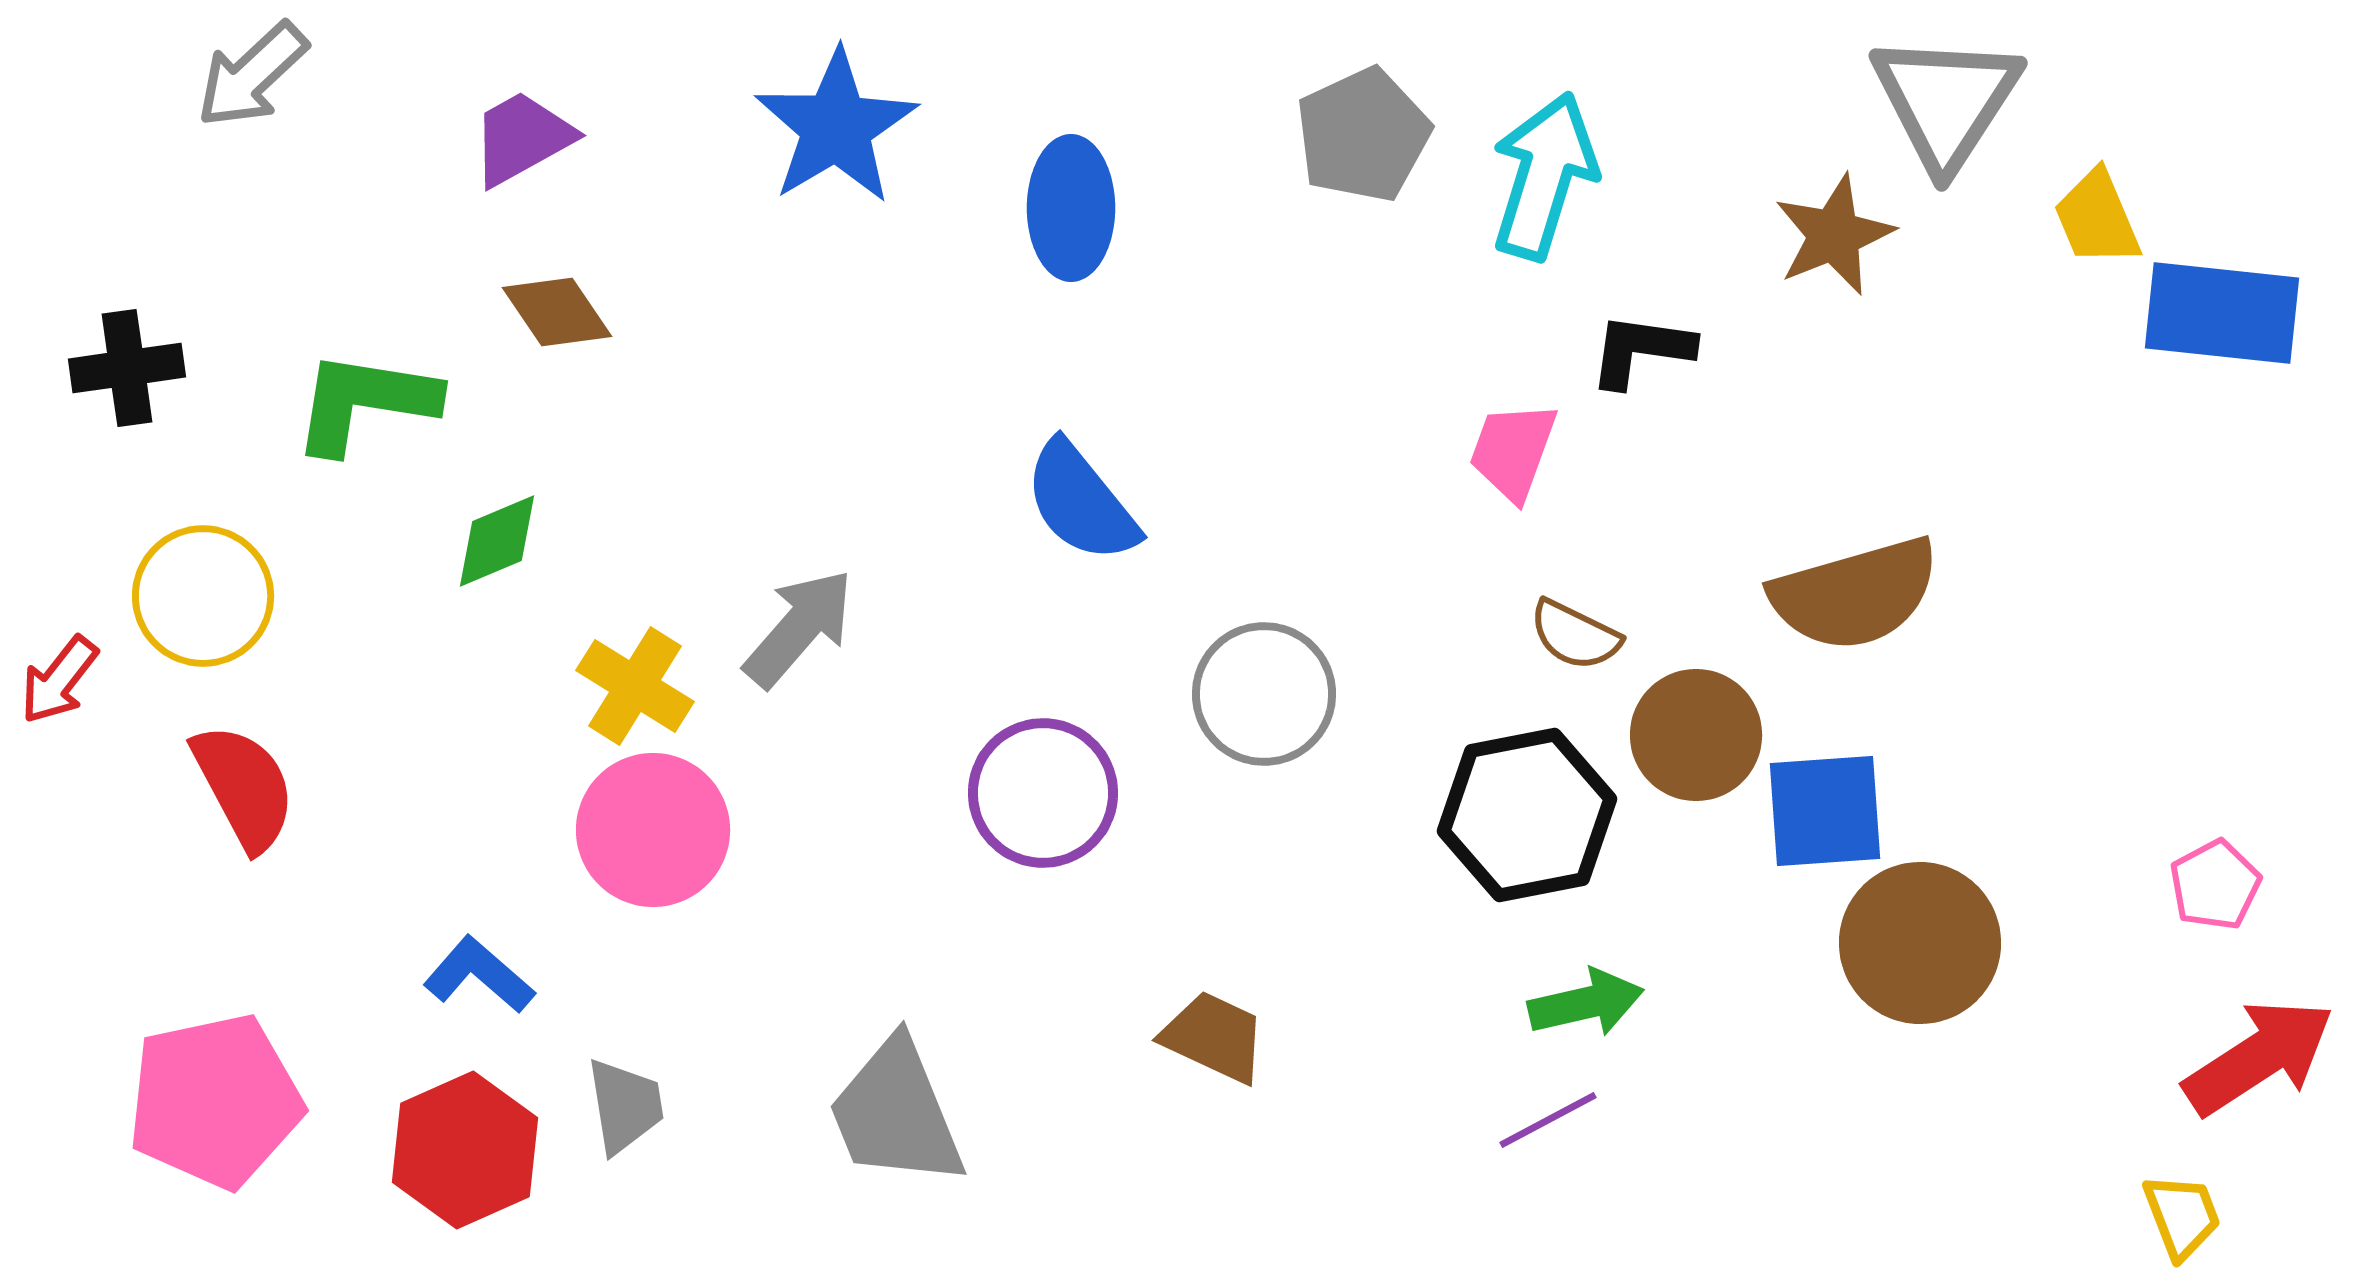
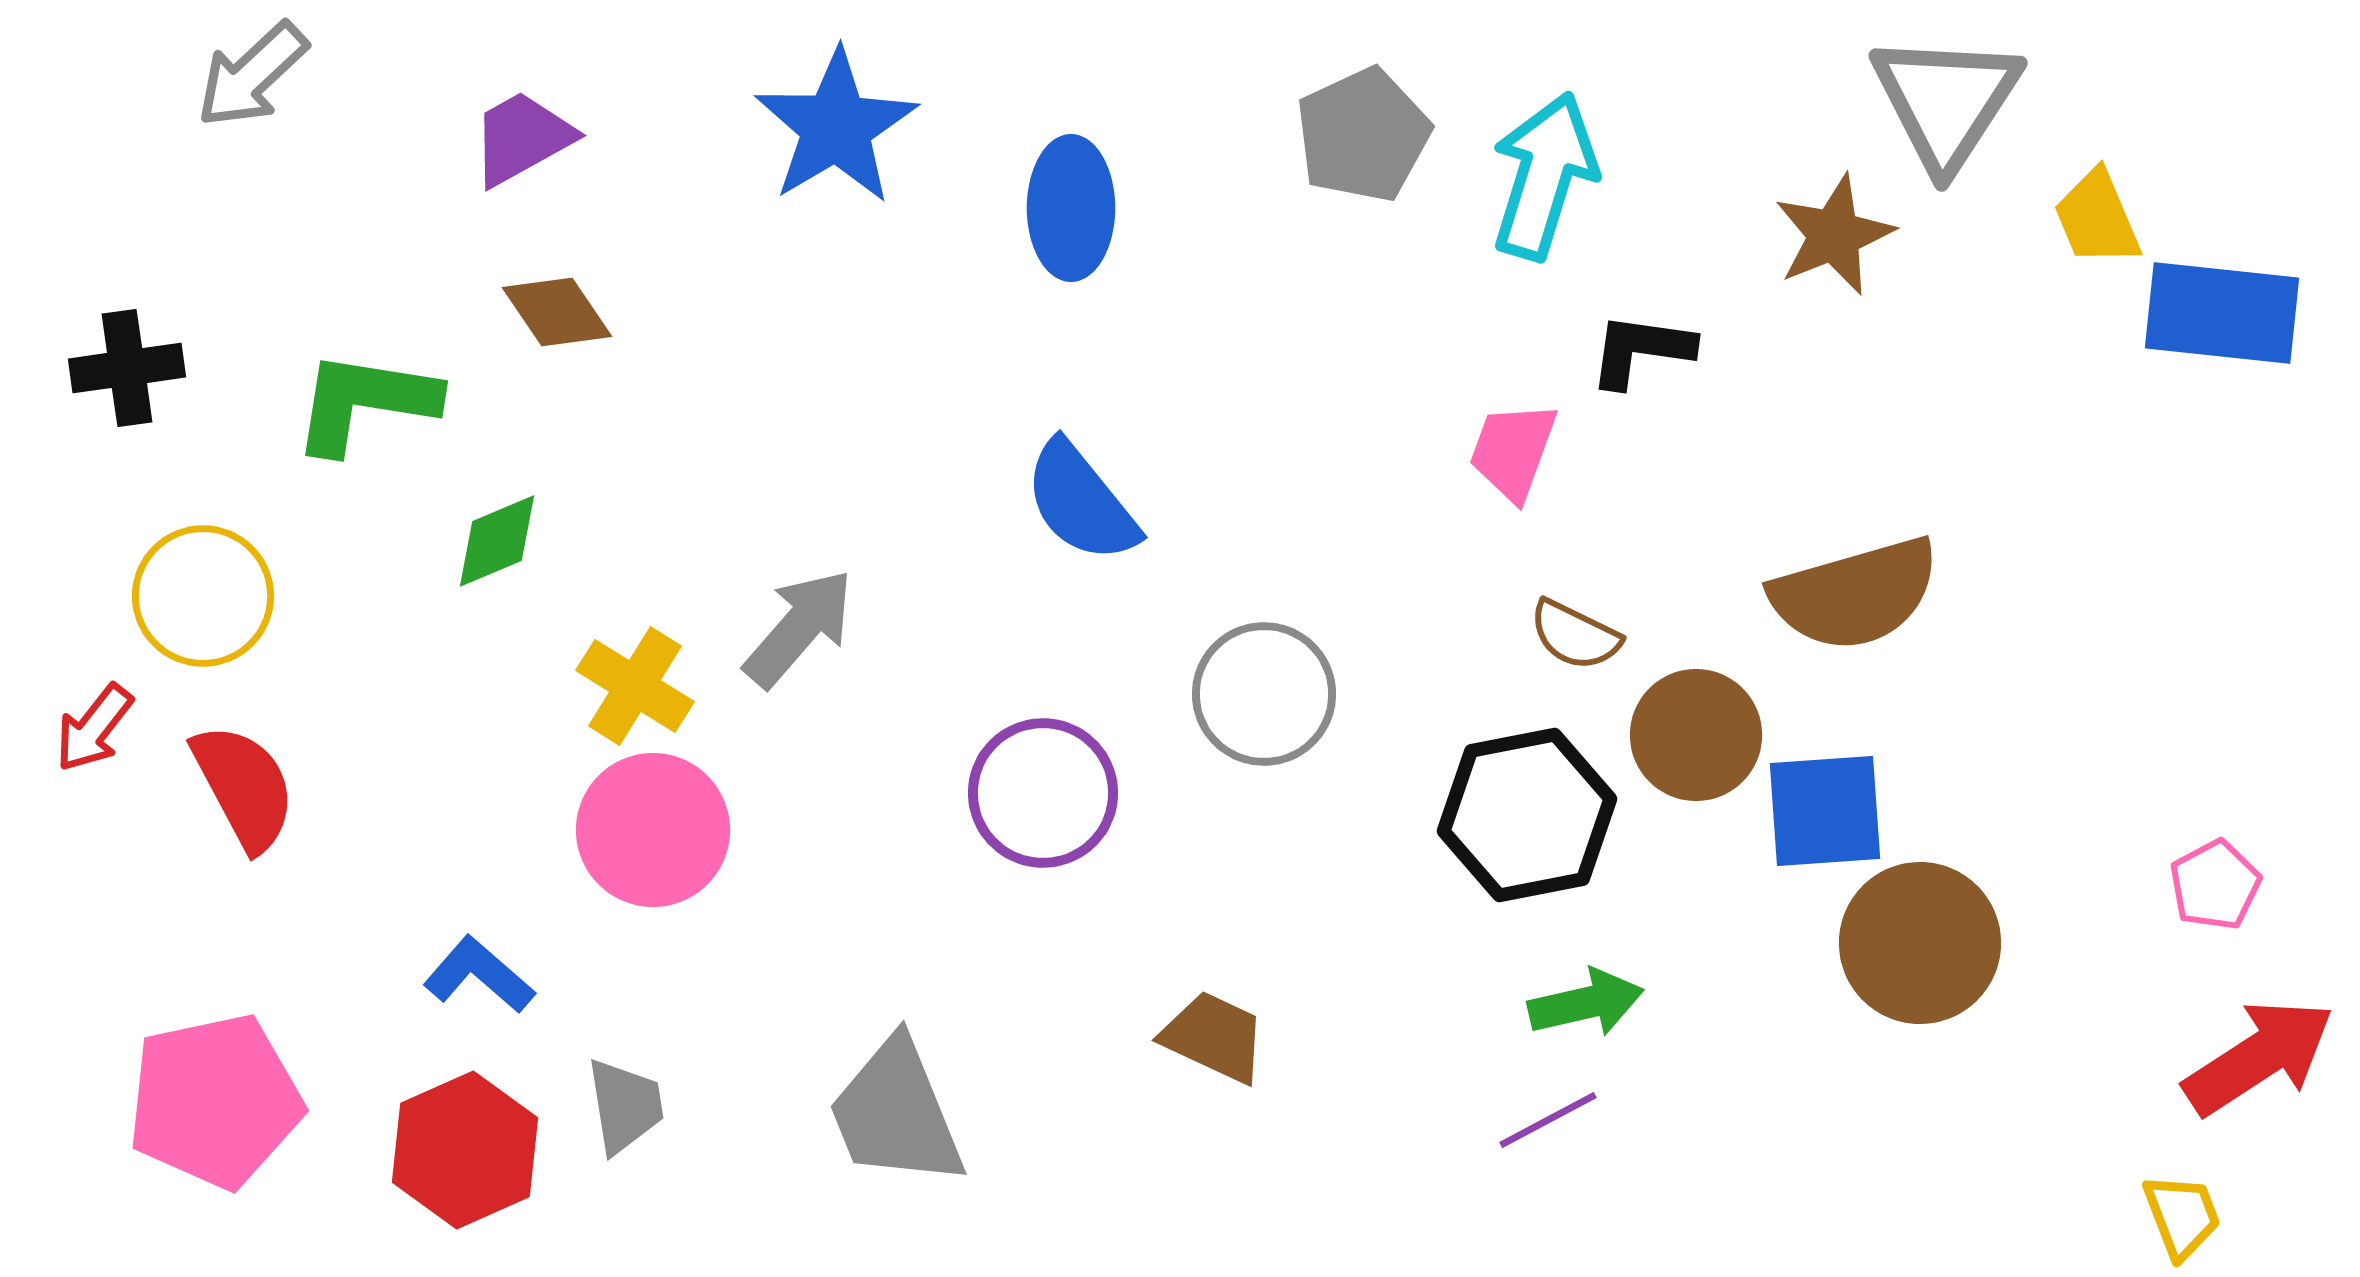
red arrow at (59, 680): moved 35 px right, 48 px down
